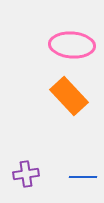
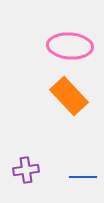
pink ellipse: moved 2 px left, 1 px down
purple cross: moved 4 px up
